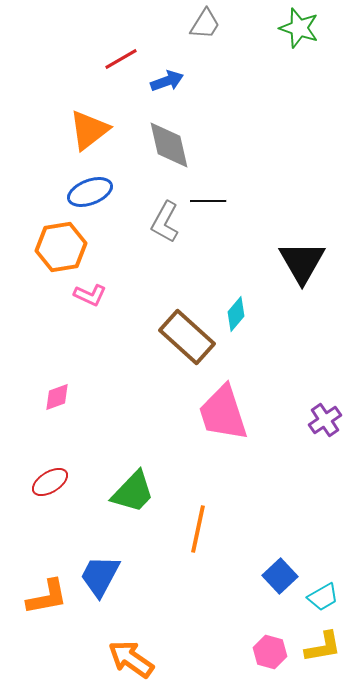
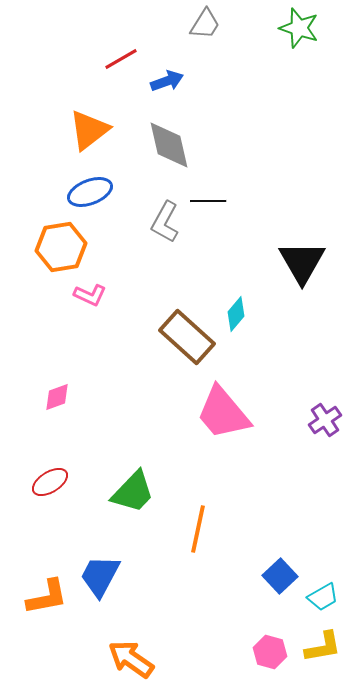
pink trapezoid: rotated 22 degrees counterclockwise
